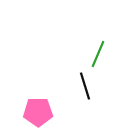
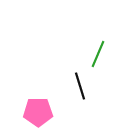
black line: moved 5 px left
